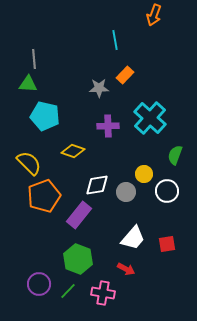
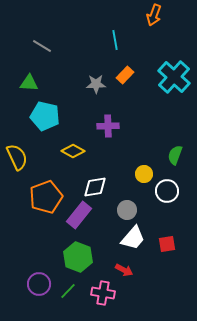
gray line: moved 8 px right, 13 px up; rotated 54 degrees counterclockwise
green triangle: moved 1 px right, 1 px up
gray star: moved 3 px left, 4 px up
cyan cross: moved 24 px right, 41 px up
yellow diamond: rotated 10 degrees clockwise
yellow semicircle: moved 12 px left, 6 px up; rotated 20 degrees clockwise
white diamond: moved 2 px left, 2 px down
gray circle: moved 1 px right, 18 px down
orange pentagon: moved 2 px right, 1 px down
green hexagon: moved 2 px up
red arrow: moved 2 px left, 1 px down
